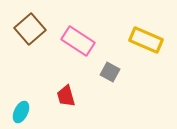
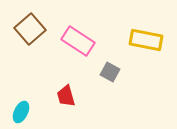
yellow rectangle: rotated 12 degrees counterclockwise
